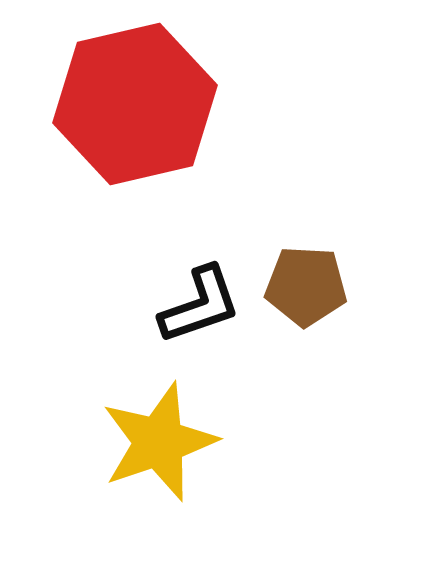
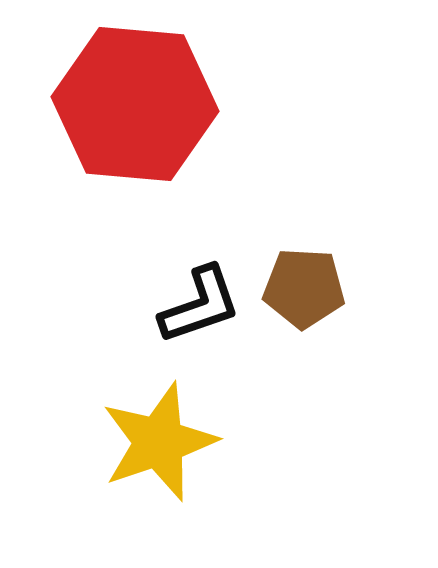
red hexagon: rotated 18 degrees clockwise
brown pentagon: moved 2 px left, 2 px down
